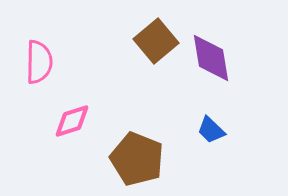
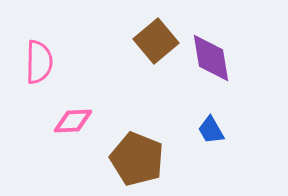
pink diamond: moved 1 px right; rotated 15 degrees clockwise
blue trapezoid: rotated 16 degrees clockwise
